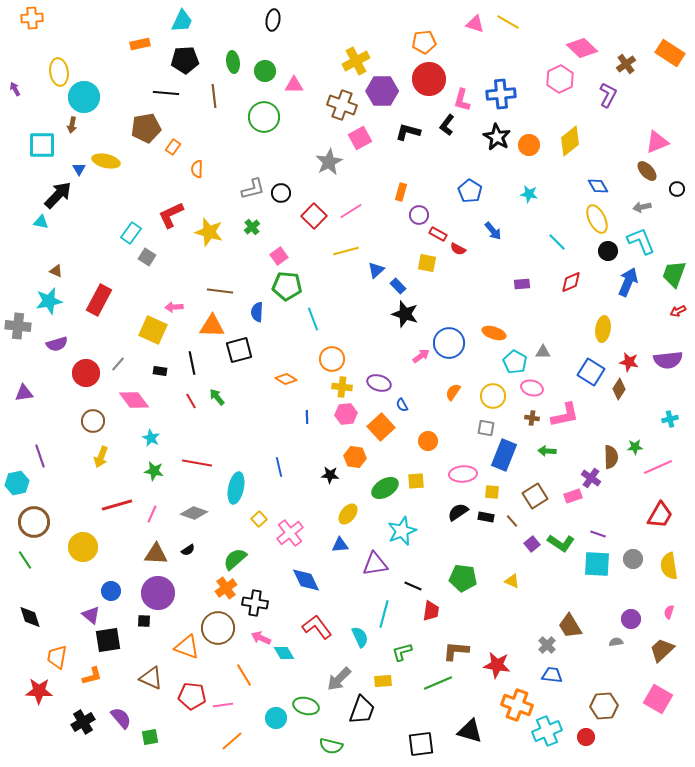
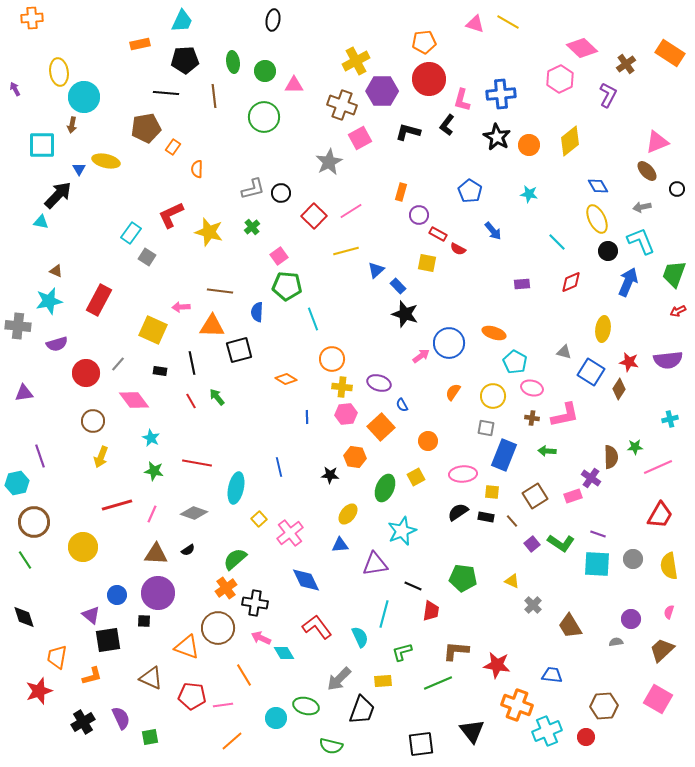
pink arrow at (174, 307): moved 7 px right
gray triangle at (543, 352): moved 21 px right; rotated 14 degrees clockwise
yellow square at (416, 481): moved 4 px up; rotated 24 degrees counterclockwise
green ellipse at (385, 488): rotated 36 degrees counterclockwise
blue circle at (111, 591): moved 6 px right, 4 px down
black diamond at (30, 617): moved 6 px left
gray cross at (547, 645): moved 14 px left, 40 px up
red star at (39, 691): rotated 20 degrees counterclockwise
purple semicircle at (121, 718): rotated 15 degrees clockwise
black triangle at (470, 731): moved 2 px right; rotated 36 degrees clockwise
